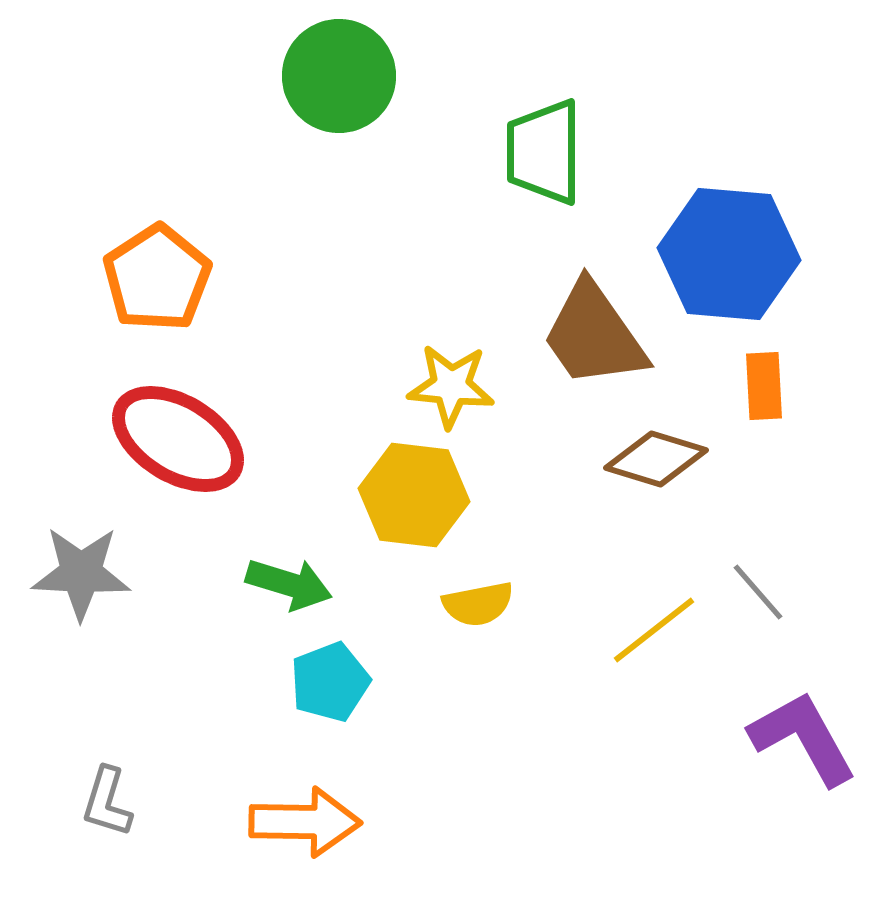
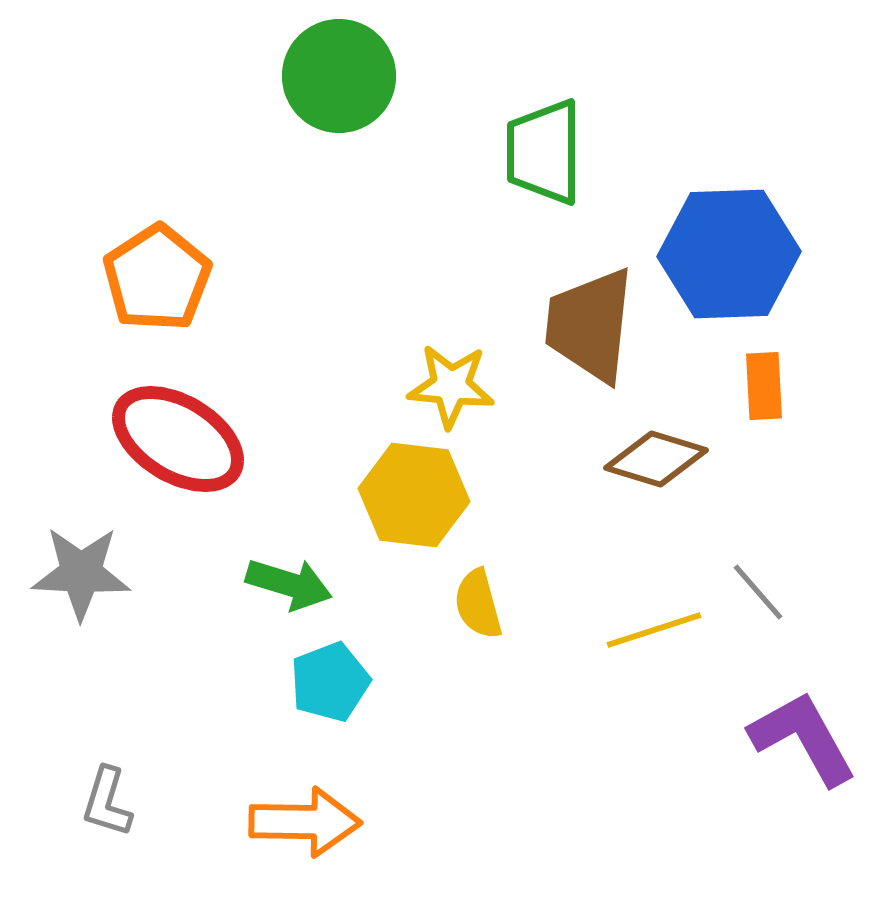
blue hexagon: rotated 7 degrees counterclockwise
brown trapezoid: moved 4 px left, 10 px up; rotated 41 degrees clockwise
yellow semicircle: rotated 86 degrees clockwise
yellow line: rotated 20 degrees clockwise
